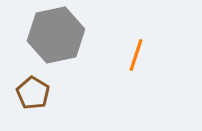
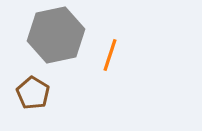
orange line: moved 26 px left
